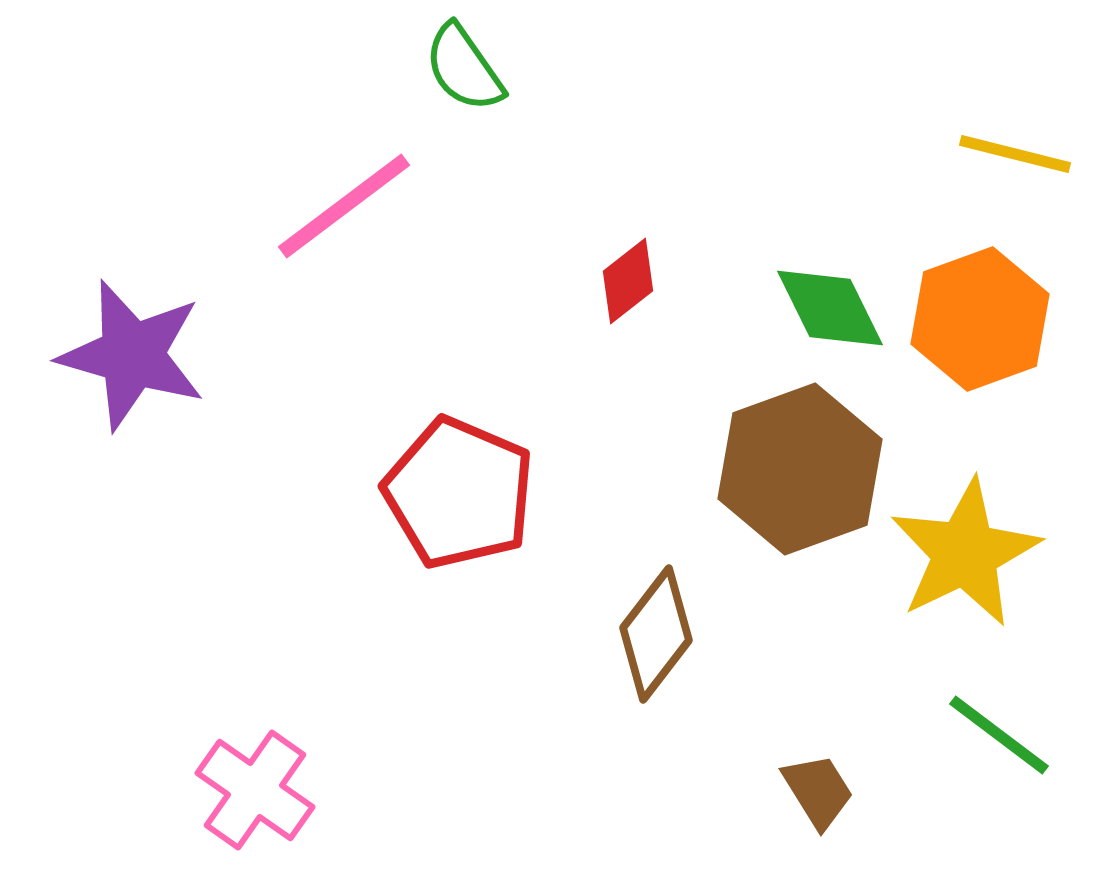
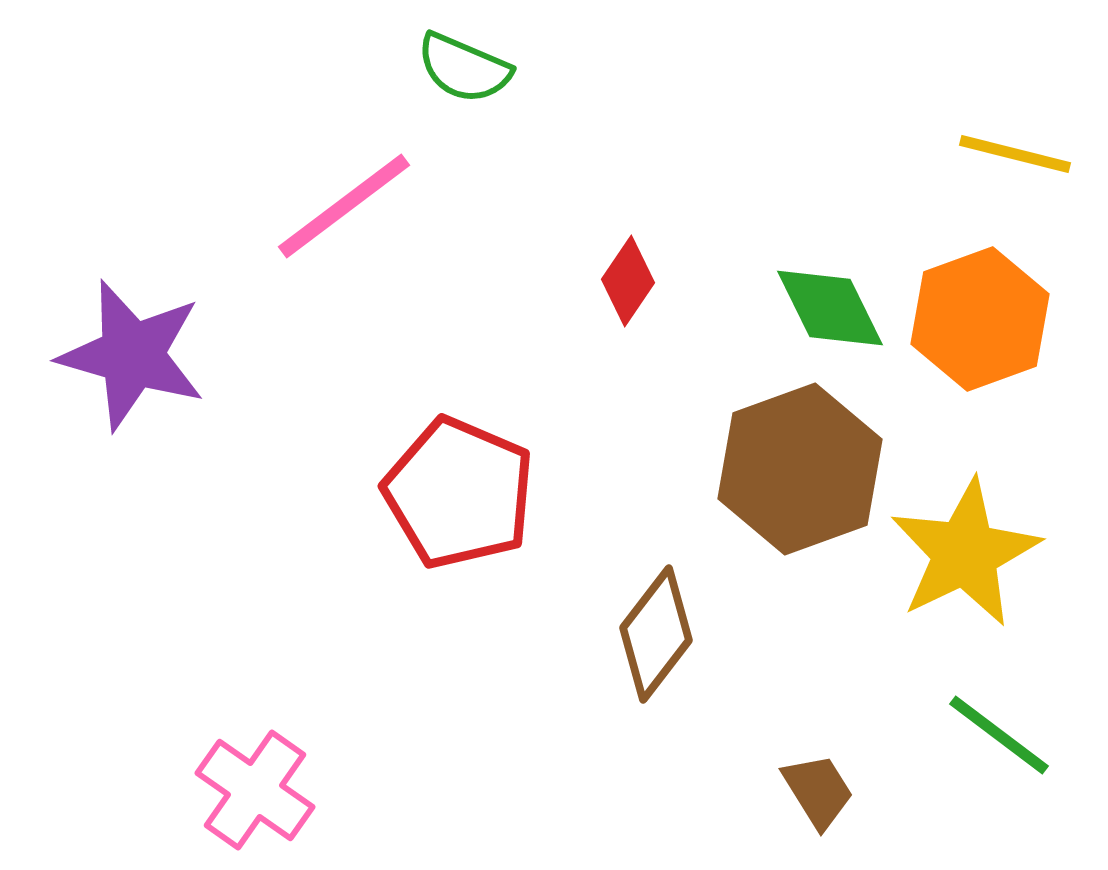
green semicircle: rotated 32 degrees counterclockwise
red diamond: rotated 18 degrees counterclockwise
